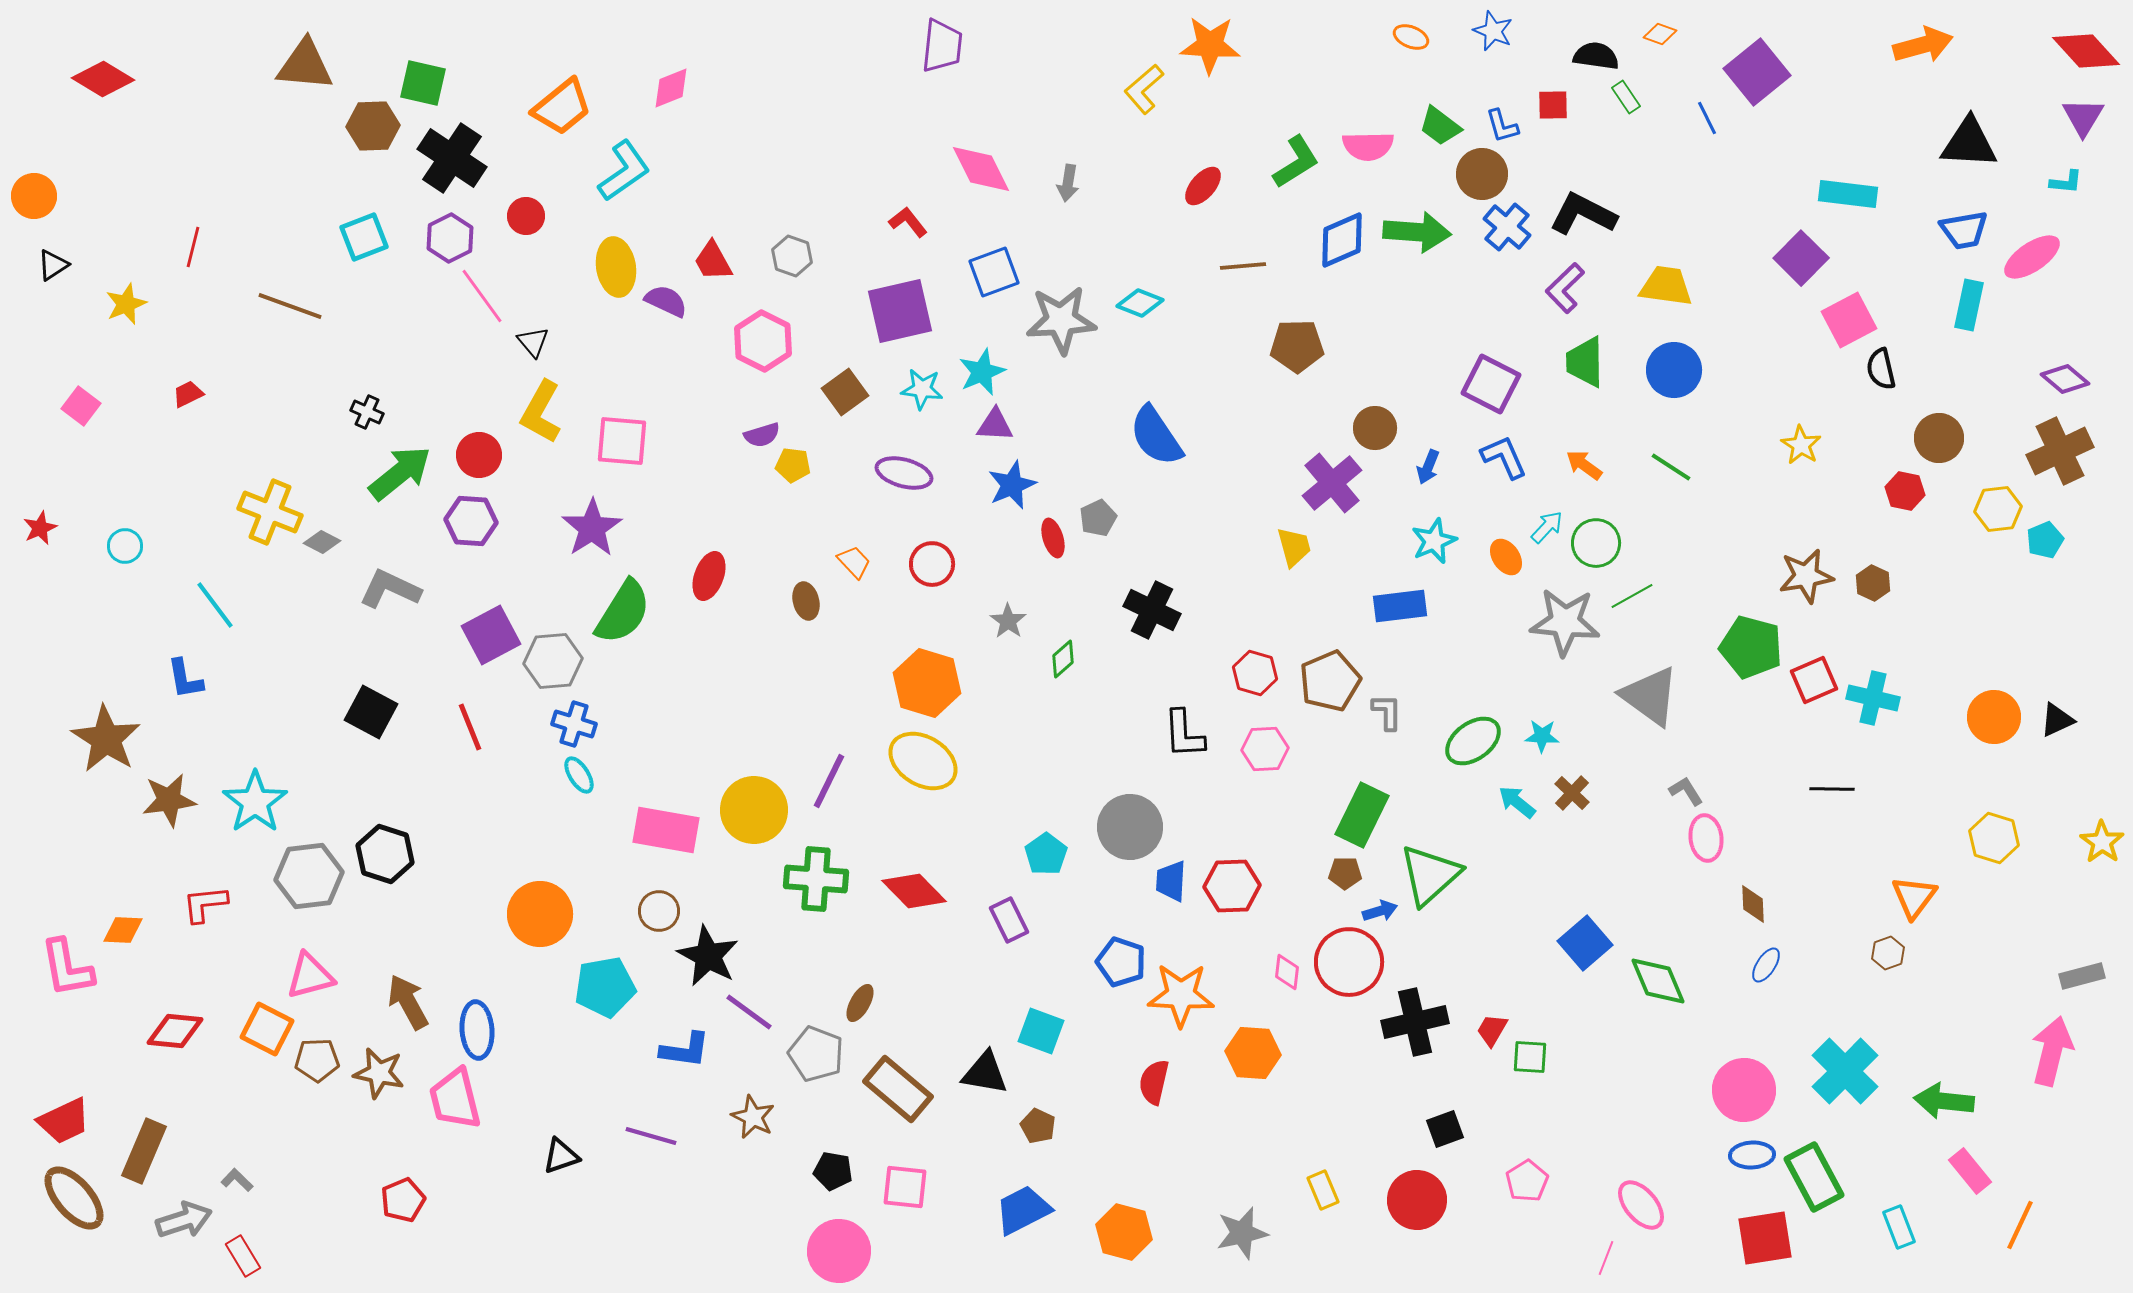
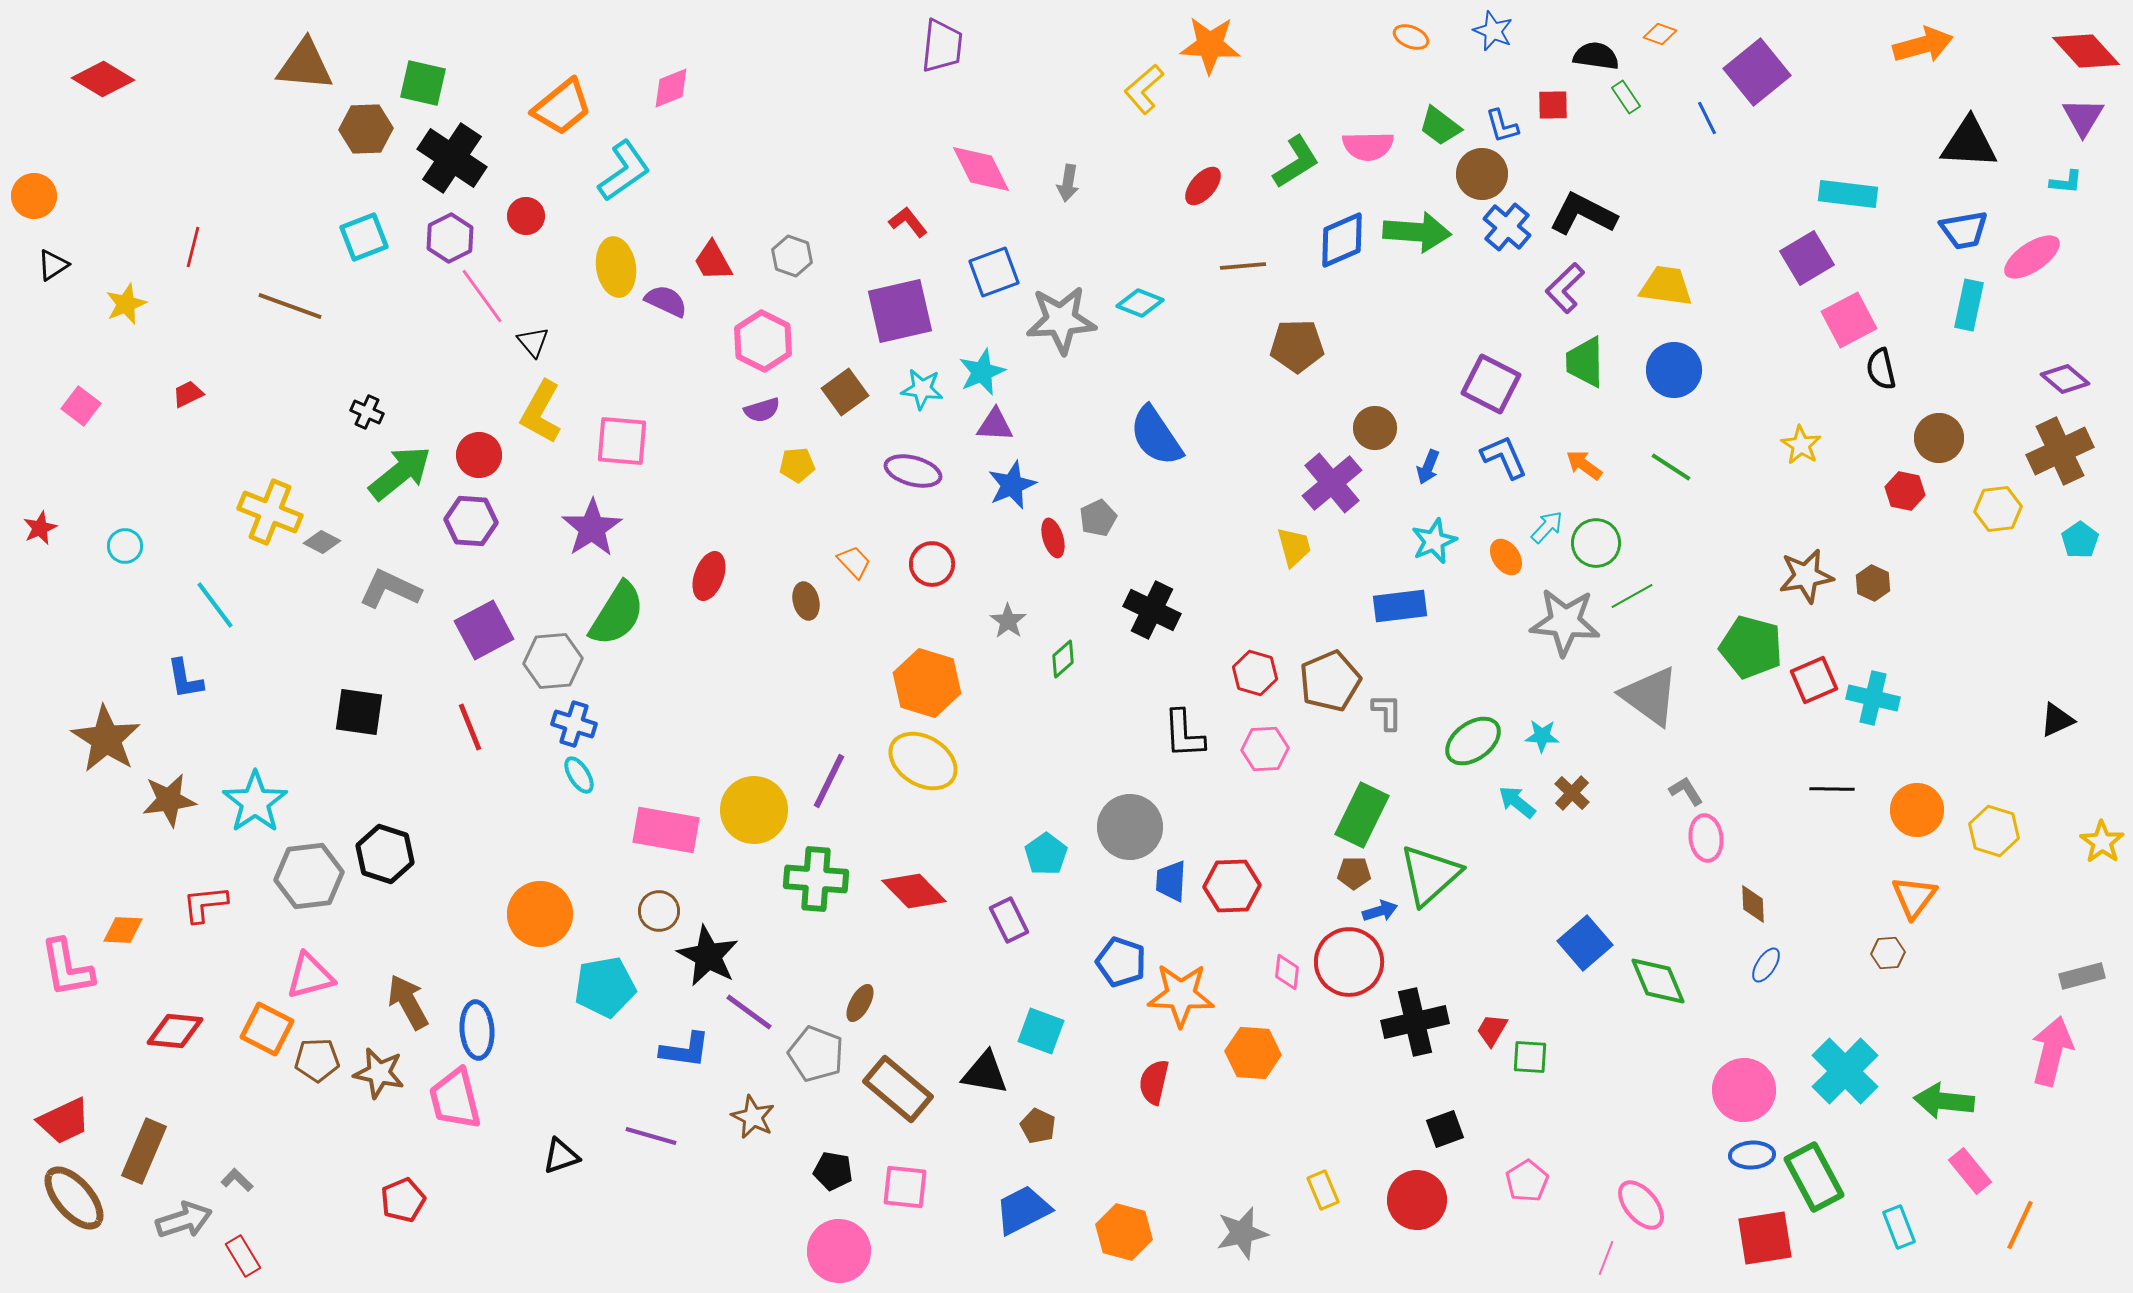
brown hexagon at (373, 126): moved 7 px left, 3 px down
purple square at (1801, 258): moved 6 px right; rotated 14 degrees clockwise
purple semicircle at (762, 435): moved 25 px up
yellow pentagon at (793, 465): moved 4 px right; rotated 12 degrees counterclockwise
purple ellipse at (904, 473): moved 9 px right, 2 px up
cyan pentagon at (2045, 540): moved 35 px right; rotated 12 degrees counterclockwise
green semicircle at (623, 612): moved 6 px left, 2 px down
purple square at (491, 635): moved 7 px left, 5 px up
black square at (371, 712): moved 12 px left; rotated 20 degrees counterclockwise
orange circle at (1994, 717): moved 77 px left, 93 px down
yellow hexagon at (1994, 838): moved 7 px up
brown pentagon at (1345, 873): moved 9 px right
brown hexagon at (1888, 953): rotated 16 degrees clockwise
